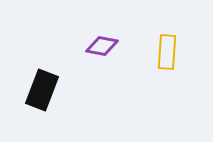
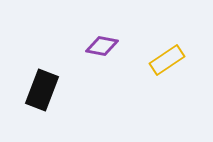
yellow rectangle: moved 8 px down; rotated 52 degrees clockwise
